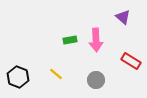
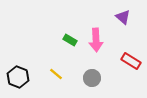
green rectangle: rotated 40 degrees clockwise
gray circle: moved 4 px left, 2 px up
